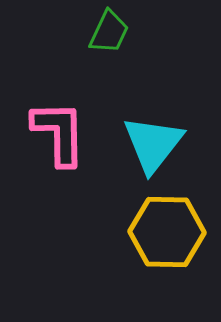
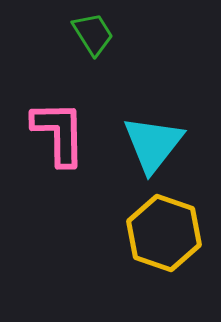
green trapezoid: moved 16 px left, 2 px down; rotated 57 degrees counterclockwise
yellow hexagon: moved 3 px left, 1 px down; rotated 18 degrees clockwise
